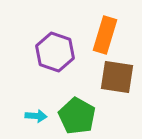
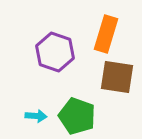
orange rectangle: moved 1 px right, 1 px up
green pentagon: rotated 9 degrees counterclockwise
